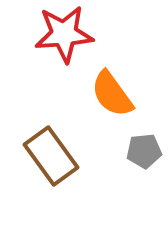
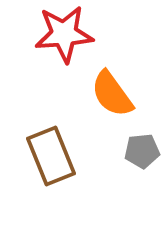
gray pentagon: moved 2 px left
brown rectangle: rotated 14 degrees clockwise
